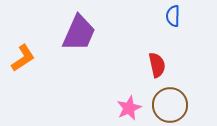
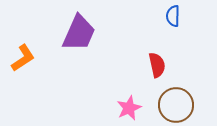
brown circle: moved 6 px right
